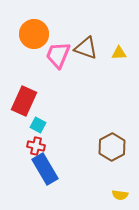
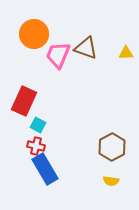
yellow triangle: moved 7 px right
yellow semicircle: moved 9 px left, 14 px up
